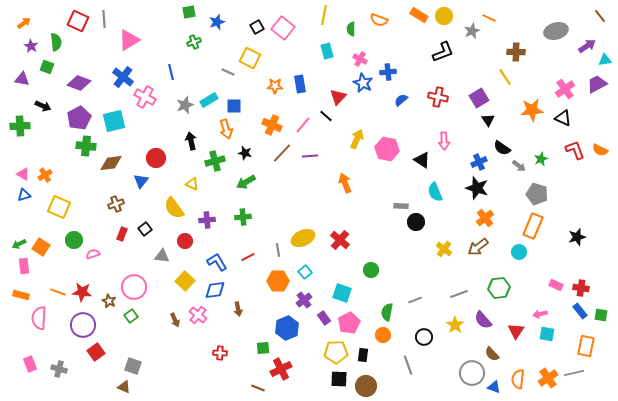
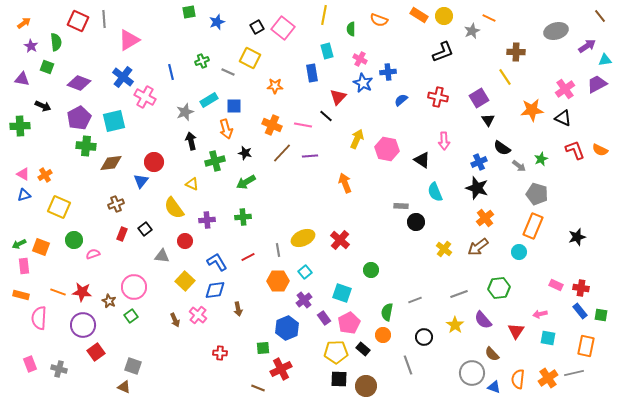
green cross at (194, 42): moved 8 px right, 19 px down
blue rectangle at (300, 84): moved 12 px right, 11 px up
gray star at (185, 105): moved 7 px down
pink line at (303, 125): rotated 60 degrees clockwise
red circle at (156, 158): moved 2 px left, 4 px down
orange square at (41, 247): rotated 12 degrees counterclockwise
cyan square at (547, 334): moved 1 px right, 4 px down
black rectangle at (363, 355): moved 6 px up; rotated 56 degrees counterclockwise
